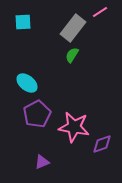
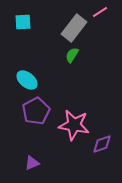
gray rectangle: moved 1 px right
cyan ellipse: moved 3 px up
purple pentagon: moved 1 px left, 3 px up
pink star: moved 2 px up
purple triangle: moved 10 px left, 1 px down
